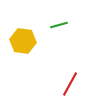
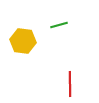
red line: rotated 30 degrees counterclockwise
